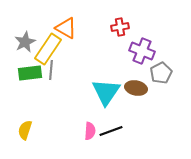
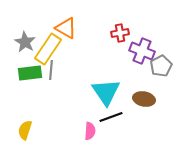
red cross: moved 6 px down
gray star: rotated 15 degrees counterclockwise
gray pentagon: moved 7 px up
brown ellipse: moved 8 px right, 11 px down
cyan triangle: rotated 8 degrees counterclockwise
black line: moved 14 px up
